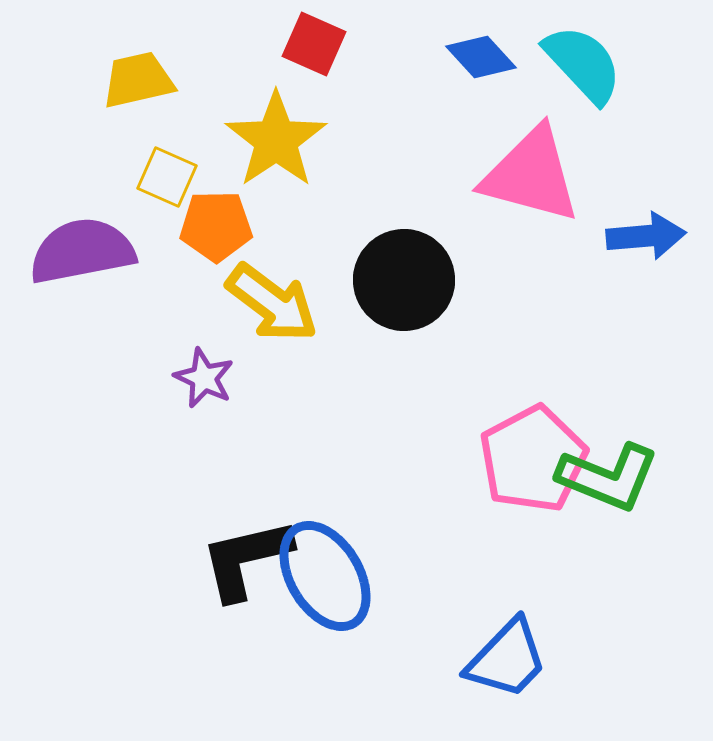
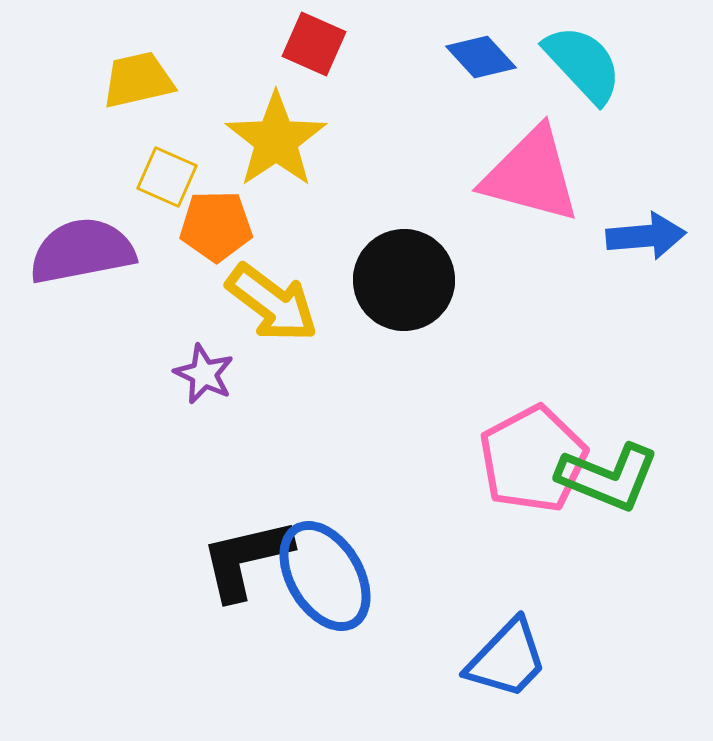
purple star: moved 4 px up
